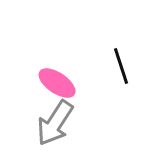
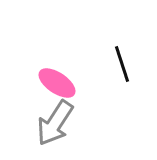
black line: moved 1 px right, 2 px up
